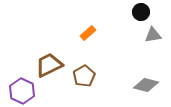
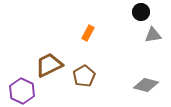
orange rectangle: rotated 21 degrees counterclockwise
